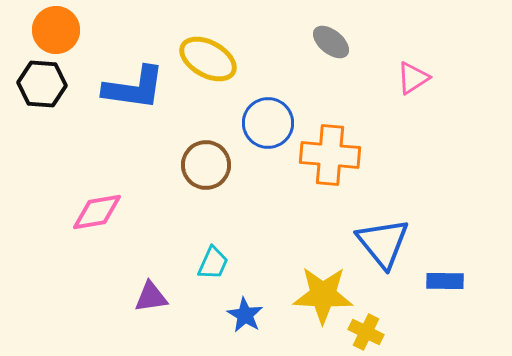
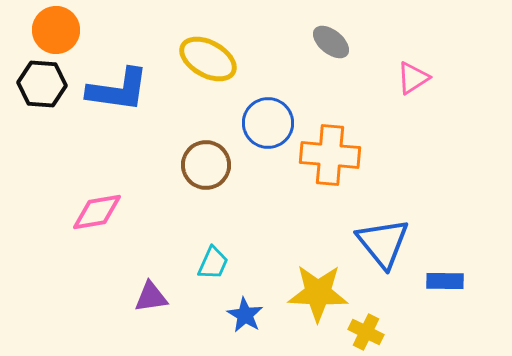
blue L-shape: moved 16 px left, 2 px down
yellow star: moved 5 px left, 2 px up
